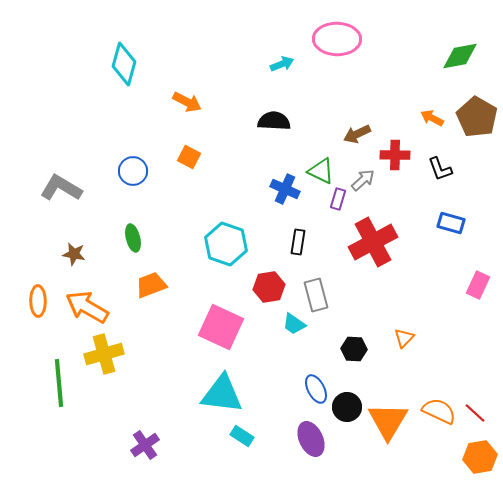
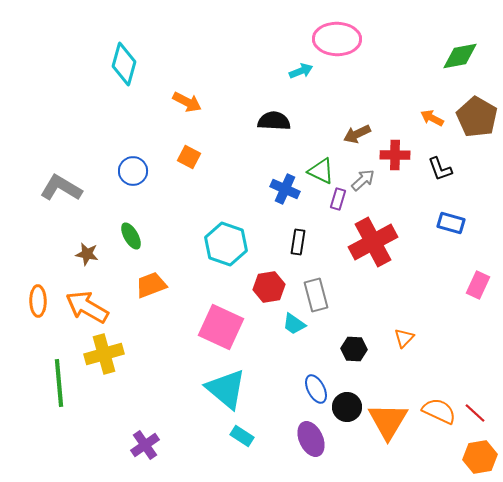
cyan arrow at (282, 64): moved 19 px right, 7 px down
green ellipse at (133, 238): moved 2 px left, 2 px up; rotated 16 degrees counterclockwise
brown star at (74, 254): moved 13 px right
cyan triangle at (222, 394): moved 4 px right, 5 px up; rotated 33 degrees clockwise
